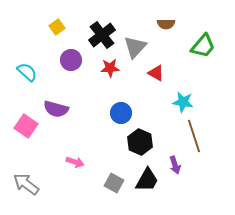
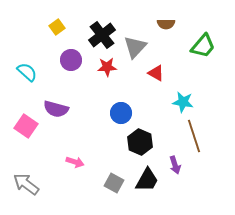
red star: moved 3 px left, 1 px up
